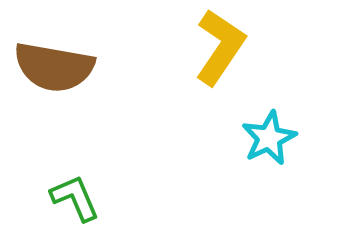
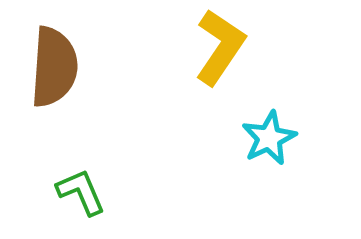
brown semicircle: rotated 96 degrees counterclockwise
green L-shape: moved 6 px right, 6 px up
